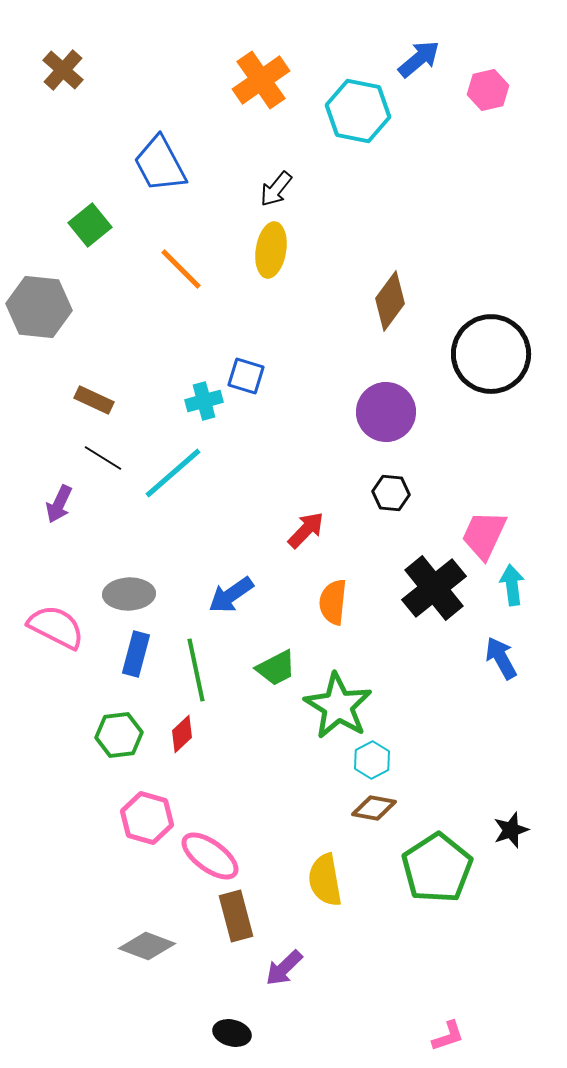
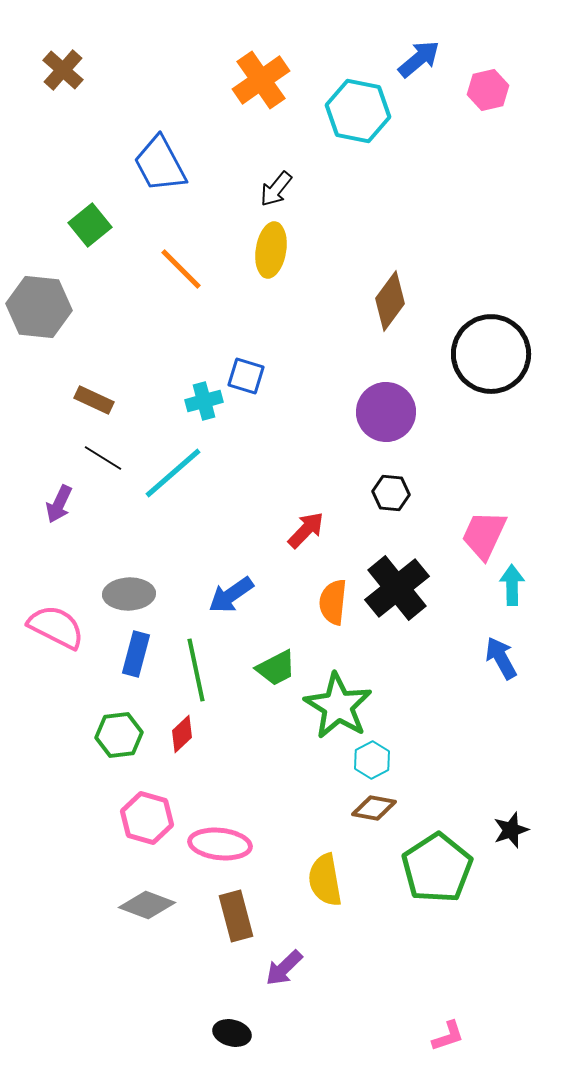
cyan arrow at (512, 585): rotated 6 degrees clockwise
black cross at (434, 588): moved 37 px left
pink ellipse at (210, 856): moved 10 px right, 12 px up; rotated 30 degrees counterclockwise
gray diamond at (147, 946): moved 41 px up
